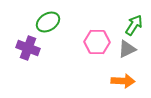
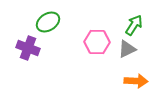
orange arrow: moved 13 px right
